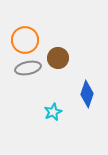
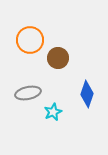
orange circle: moved 5 px right
gray ellipse: moved 25 px down
